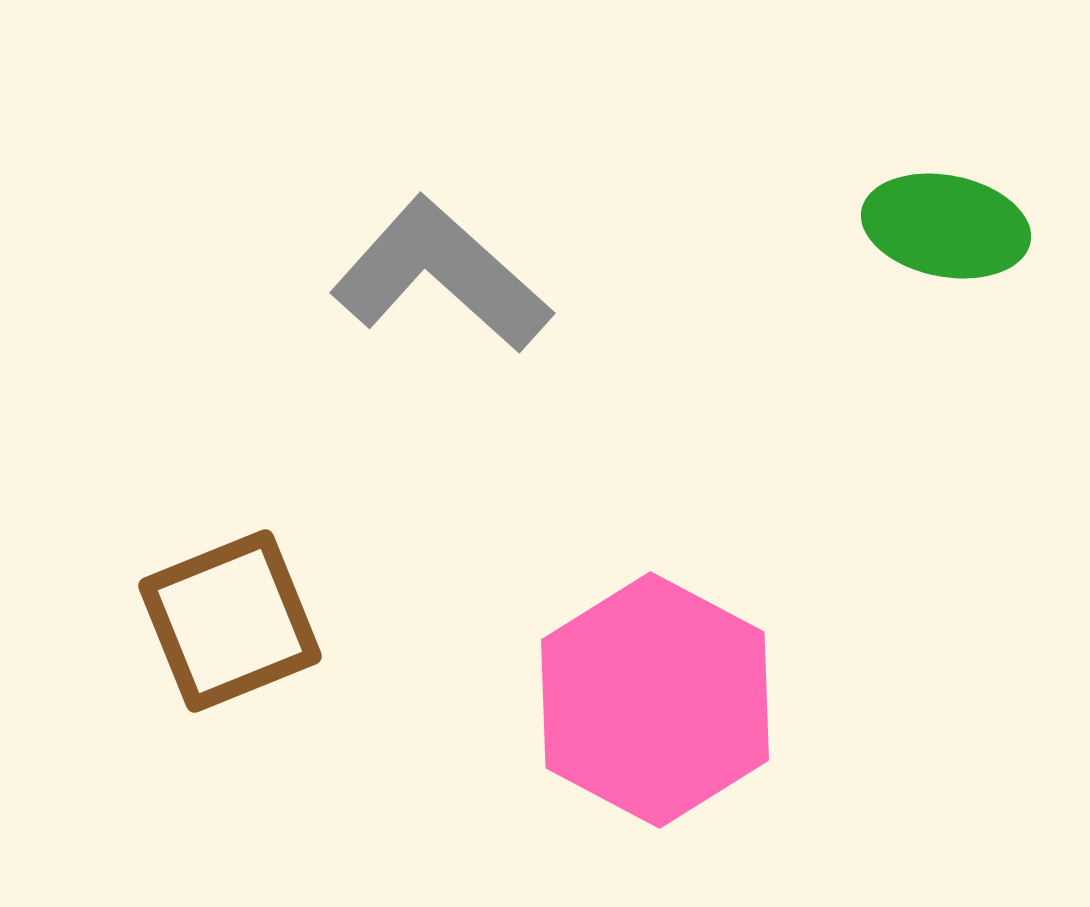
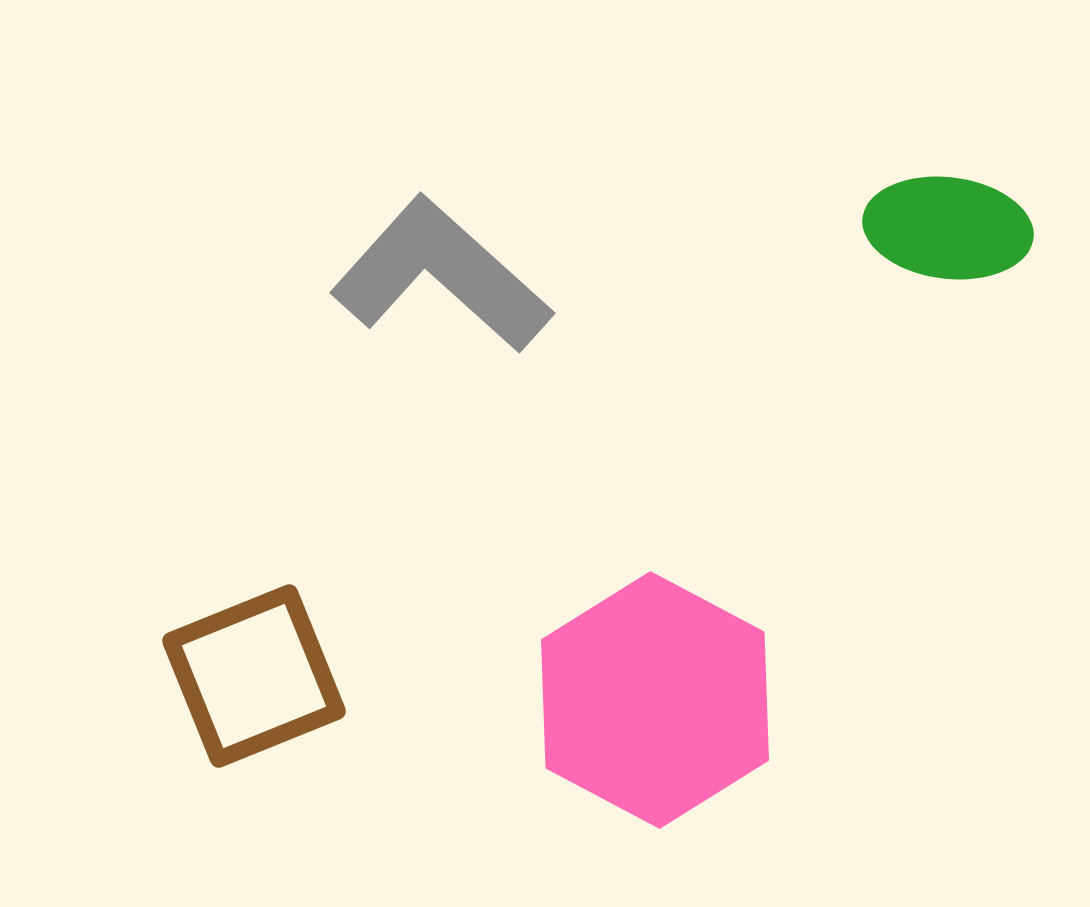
green ellipse: moved 2 px right, 2 px down; rotated 4 degrees counterclockwise
brown square: moved 24 px right, 55 px down
